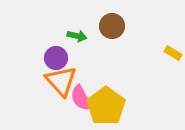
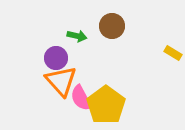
yellow pentagon: moved 1 px up
